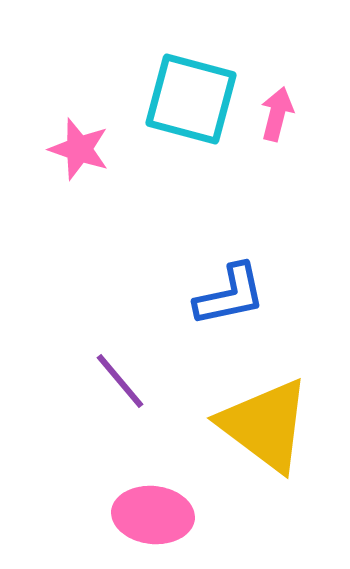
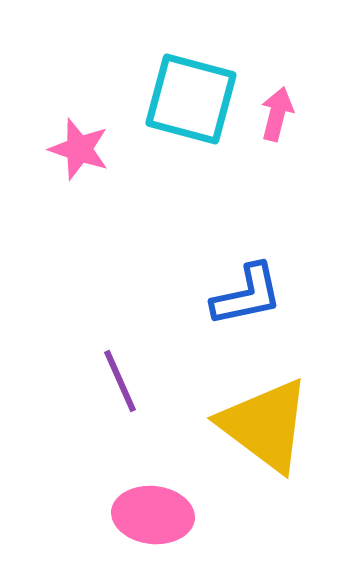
blue L-shape: moved 17 px right
purple line: rotated 16 degrees clockwise
